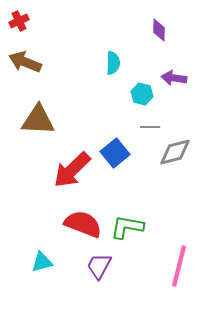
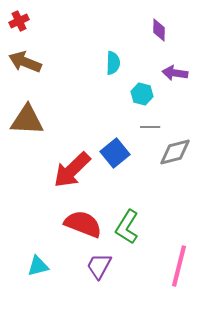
purple arrow: moved 1 px right, 5 px up
brown triangle: moved 11 px left
green L-shape: rotated 68 degrees counterclockwise
cyan triangle: moved 4 px left, 4 px down
